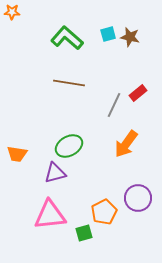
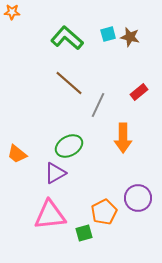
brown line: rotated 32 degrees clockwise
red rectangle: moved 1 px right, 1 px up
gray line: moved 16 px left
orange arrow: moved 3 px left, 6 px up; rotated 36 degrees counterclockwise
orange trapezoid: rotated 30 degrees clockwise
purple triangle: rotated 15 degrees counterclockwise
